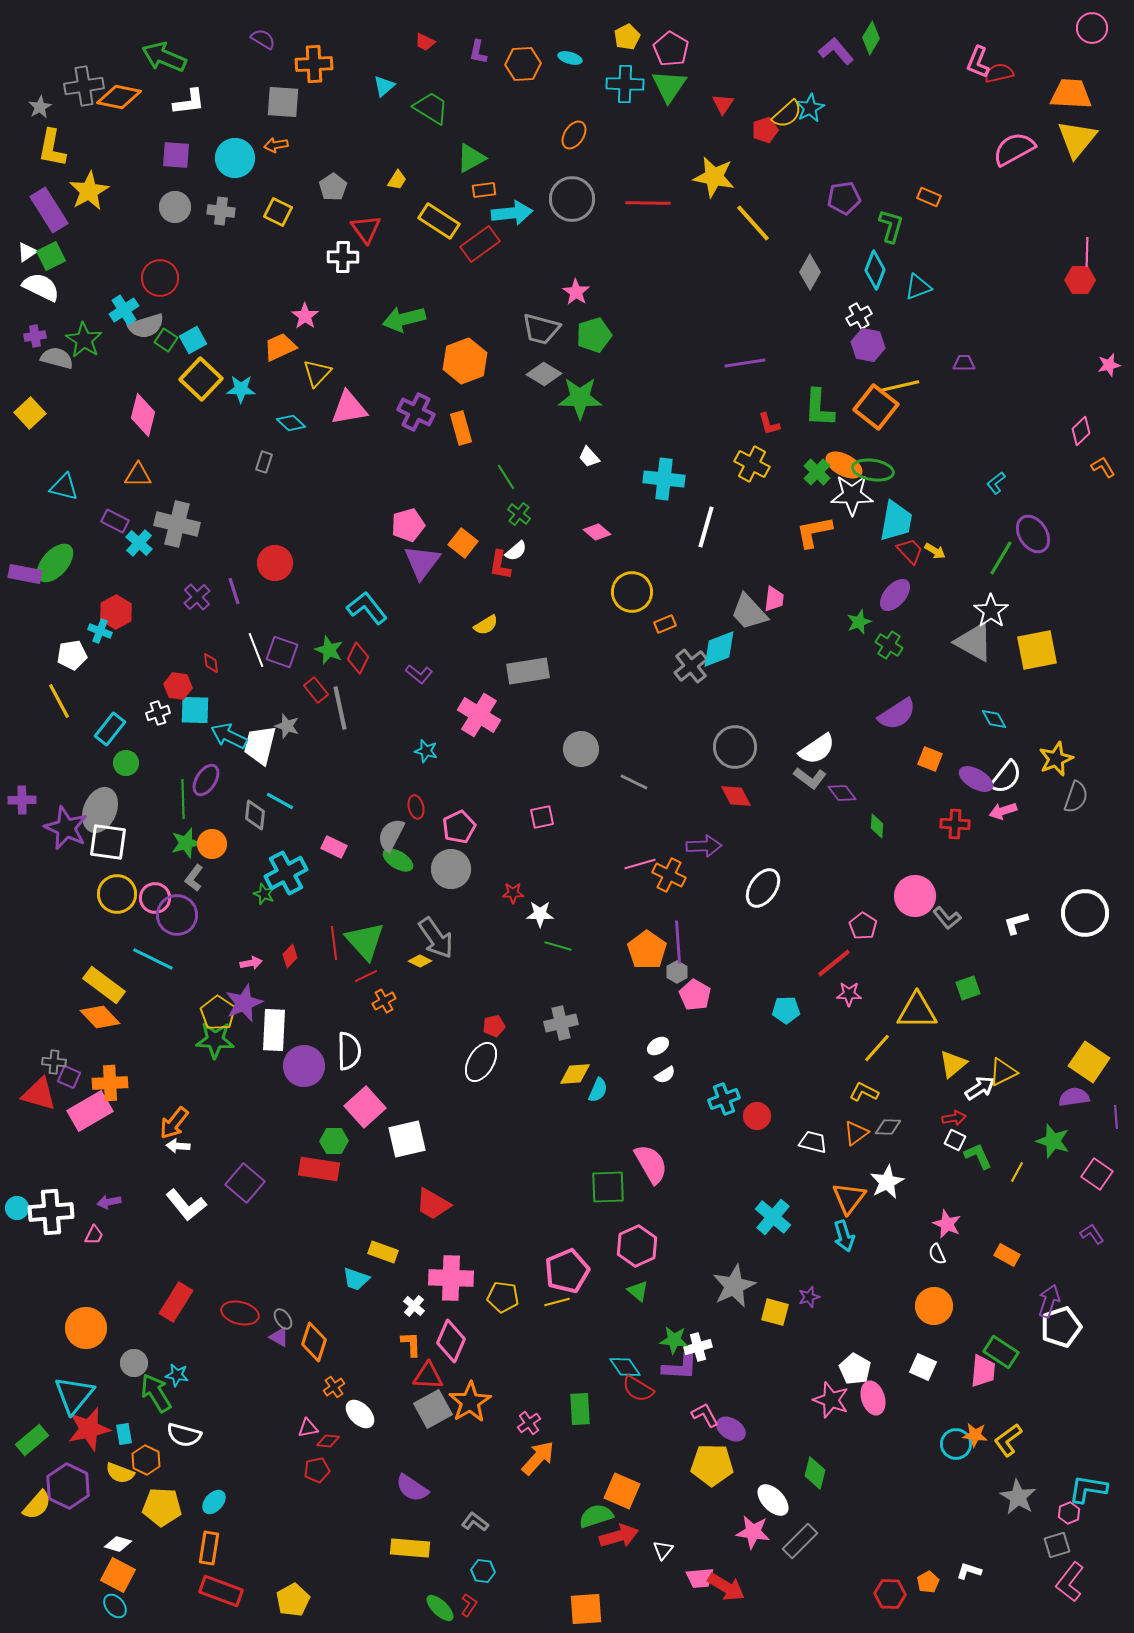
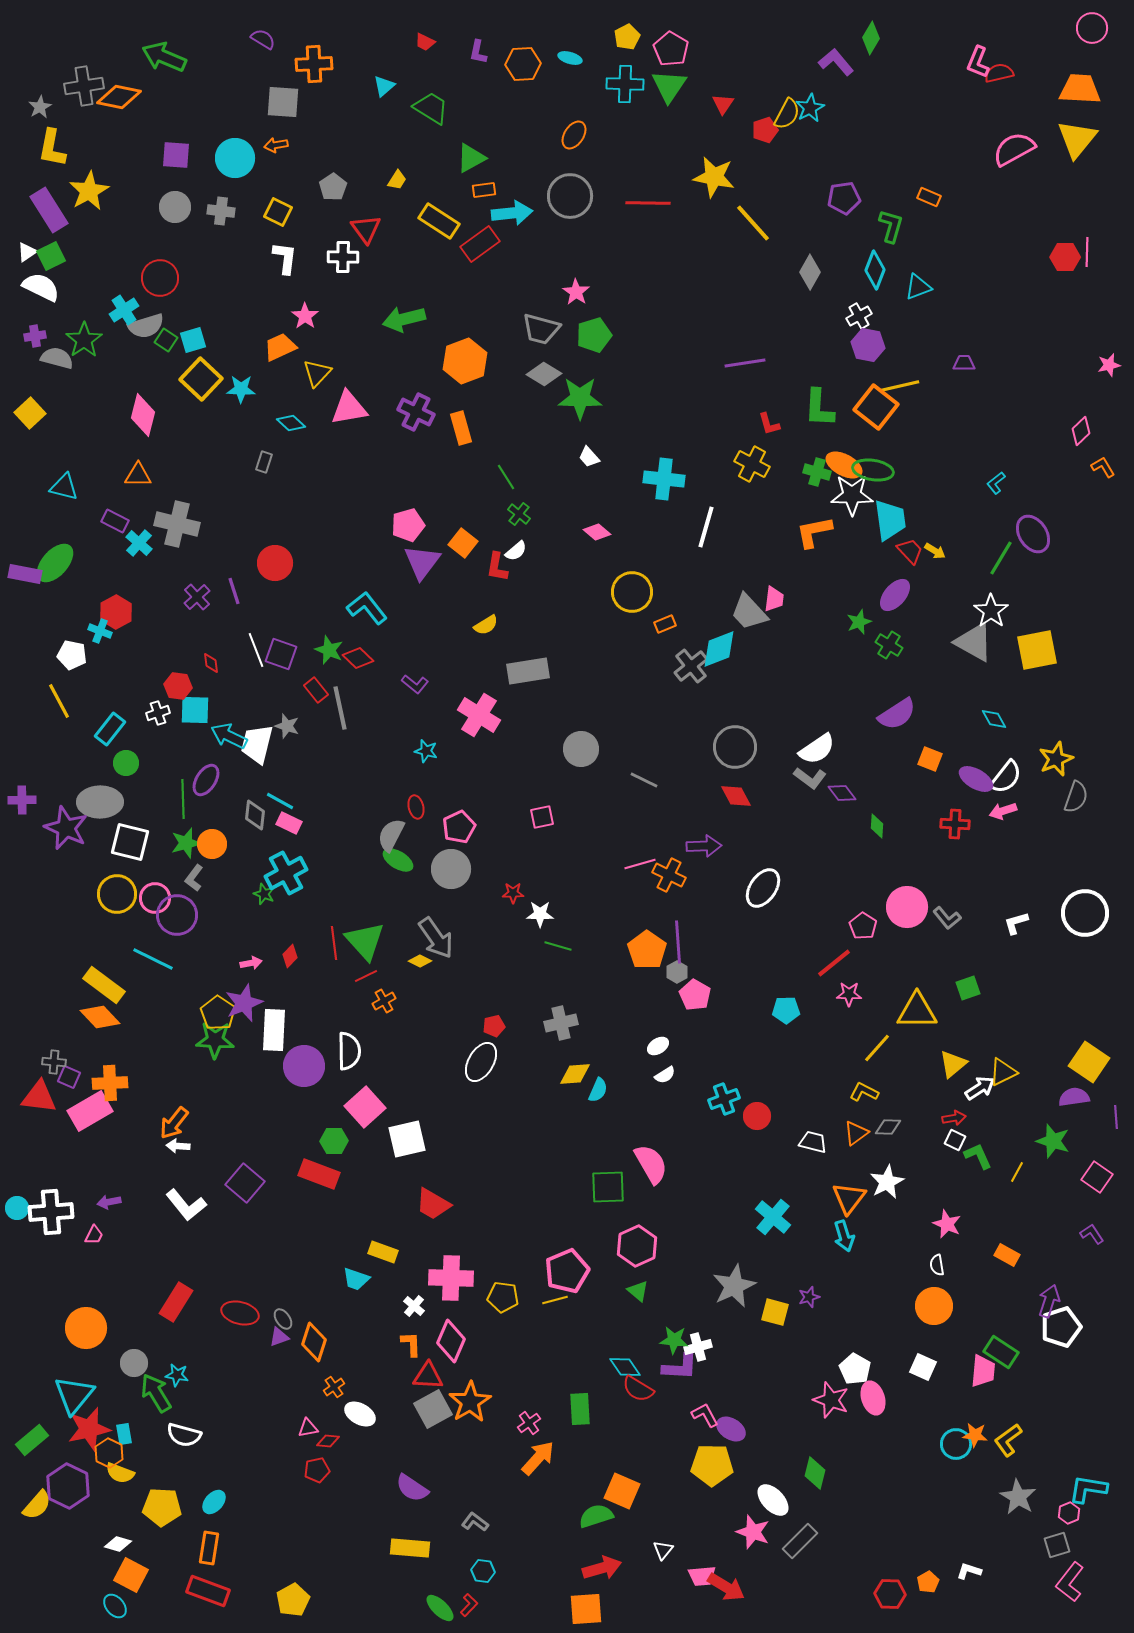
purple L-shape at (836, 51): moved 11 px down
orange trapezoid at (1071, 94): moved 9 px right, 5 px up
white L-shape at (189, 102): moved 96 px right, 156 px down; rotated 76 degrees counterclockwise
yellow semicircle at (787, 114): rotated 20 degrees counterclockwise
gray circle at (572, 199): moved 2 px left, 3 px up
red hexagon at (1080, 280): moved 15 px left, 23 px up
green star at (84, 340): rotated 6 degrees clockwise
cyan square at (193, 340): rotated 12 degrees clockwise
green cross at (817, 472): rotated 28 degrees counterclockwise
cyan trapezoid at (896, 521): moved 6 px left, 1 px up; rotated 18 degrees counterclockwise
red L-shape at (500, 565): moved 3 px left, 2 px down
purple square at (282, 652): moved 1 px left, 2 px down
white pentagon at (72, 655): rotated 20 degrees clockwise
red diamond at (358, 658): rotated 72 degrees counterclockwise
purple L-shape at (419, 674): moved 4 px left, 10 px down
white trapezoid at (260, 745): moved 3 px left, 1 px up
gray line at (634, 782): moved 10 px right, 2 px up
gray ellipse at (100, 810): moved 8 px up; rotated 66 degrees clockwise
white square at (108, 842): moved 22 px right; rotated 6 degrees clockwise
pink rectangle at (334, 847): moved 45 px left, 24 px up
pink circle at (915, 896): moved 8 px left, 11 px down
red triangle at (39, 1094): moved 3 px down; rotated 9 degrees counterclockwise
red rectangle at (319, 1169): moved 5 px down; rotated 12 degrees clockwise
pink square at (1097, 1174): moved 3 px down
white semicircle at (937, 1254): moved 11 px down; rotated 15 degrees clockwise
yellow line at (557, 1302): moved 2 px left, 2 px up
purple triangle at (279, 1337): rotated 50 degrees counterclockwise
white ellipse at (360, 1414): rotated 16 degrees counterclockwise
orange hexagon at (146, 1460): moved 37 px left, 7 px up
pink star at (753, 1532): rotated 12 degrees clockwise
red arrow at (619, 1536): moved 17 px left, 32 px down
orange square at (118, 1575): moved 13 px right
pink trapezoid at (700, 1578): moved 2 px right, 2 px up
red rectangle at (221, 1591): moved 13 px left
red L-shape at (469, 1605): rotated 10 degrees clockwise
